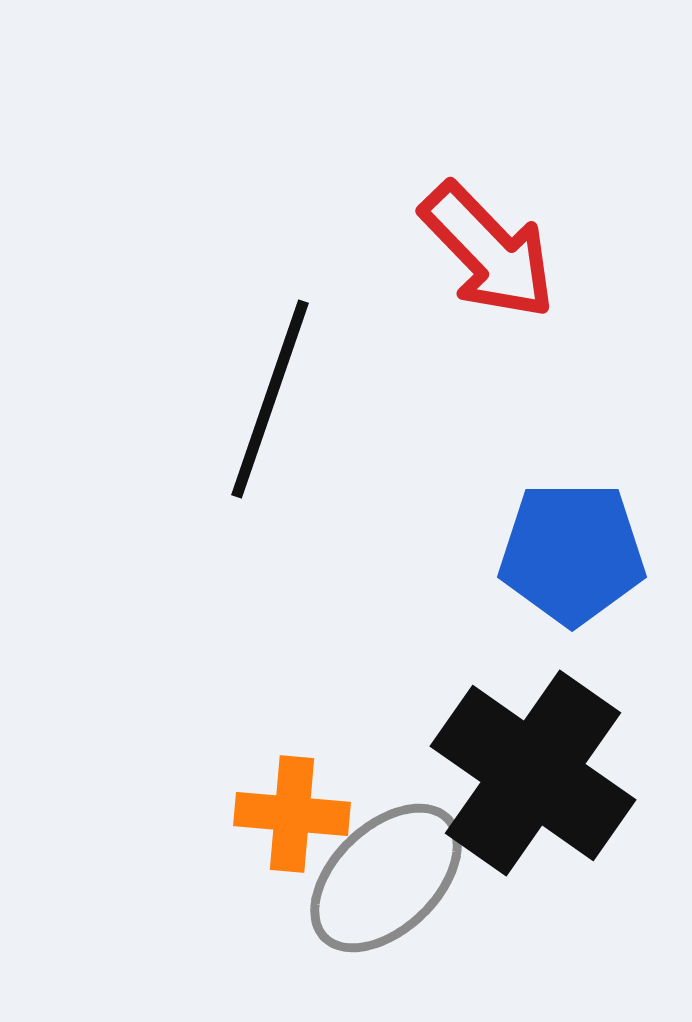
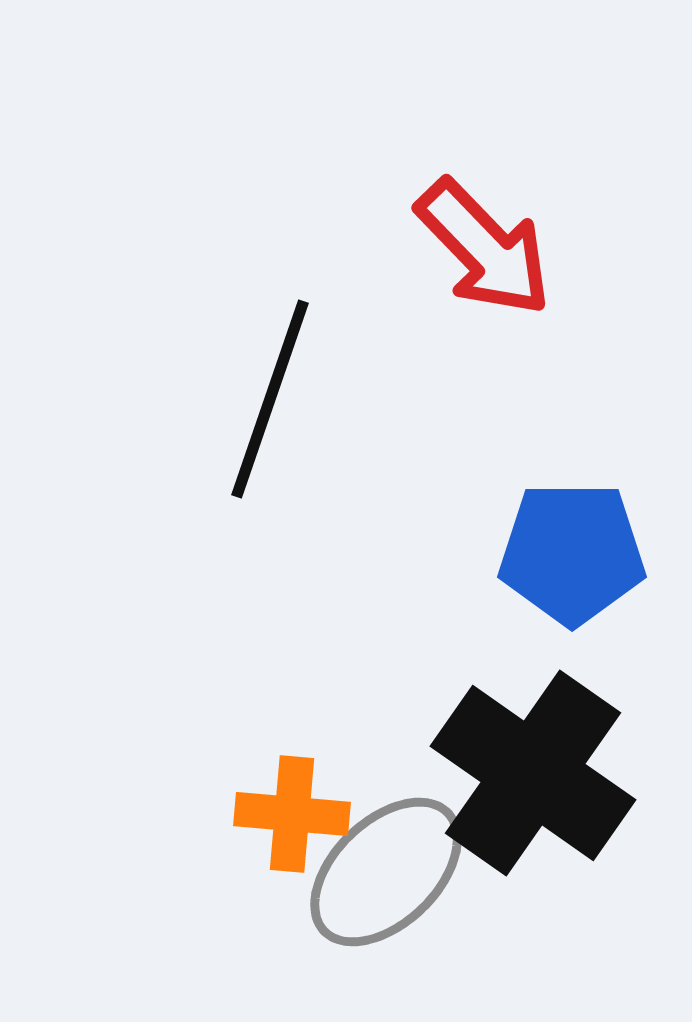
red arrow: moved 4 px left, 3 px up
gray ellipse: moved 6 px up
